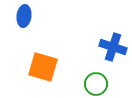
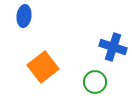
orange square: rotated 36 degrees clockwise
green circle: moved 1 px left, 2 px up
